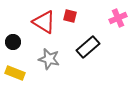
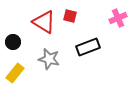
black rectangle: rotated 20 degrees clockwise
yellow rectangle: rotated 72 degrees counterclockwise
